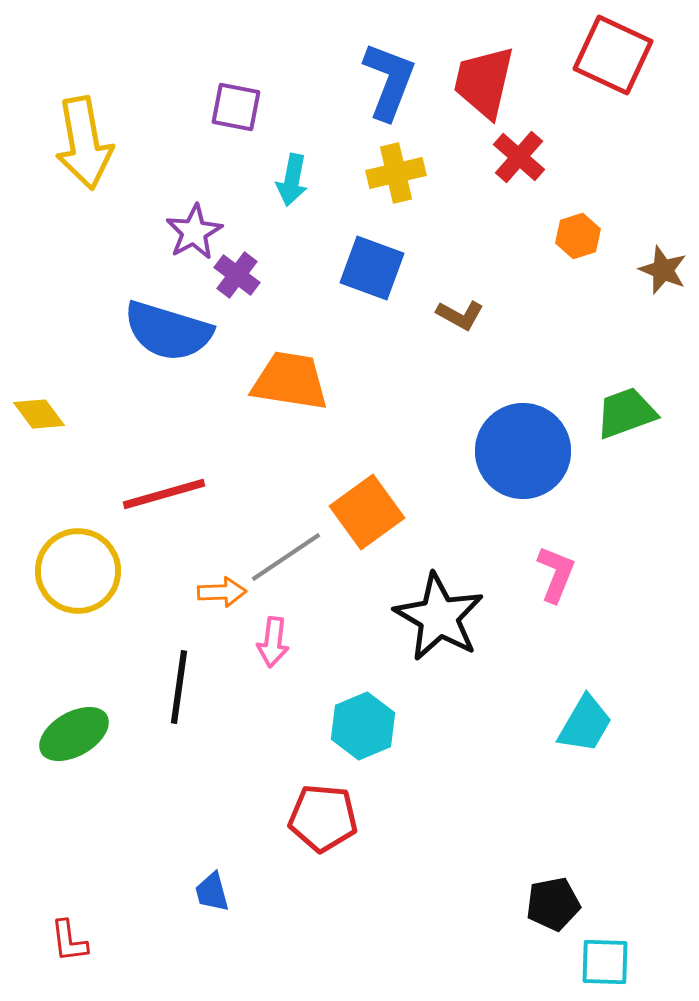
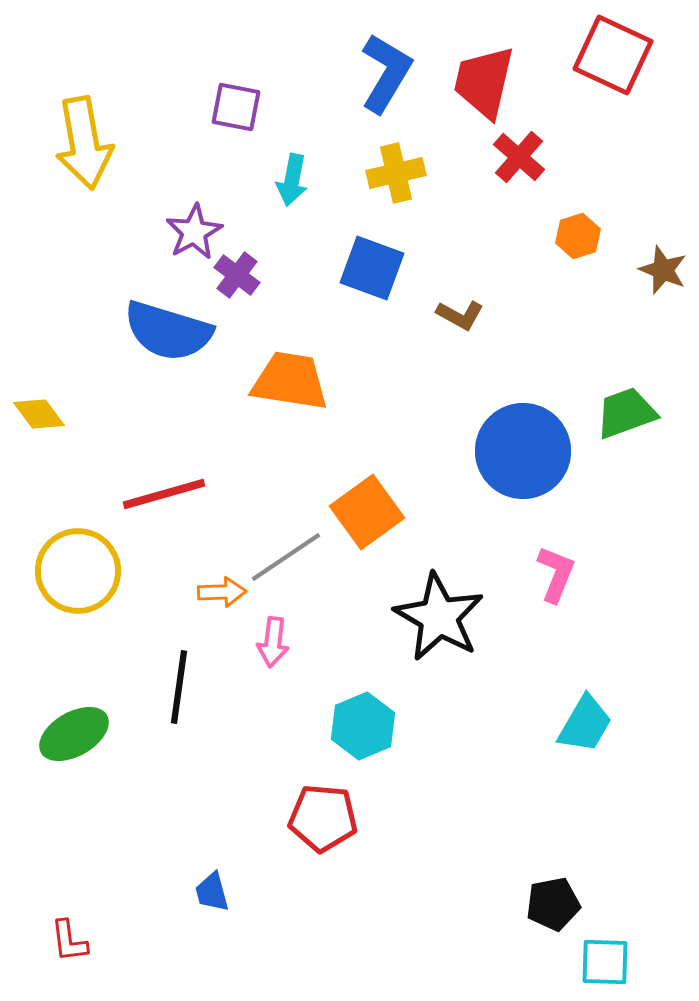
blue L-shape: moved 3 px left, 8 px up; rotated 10 degrees clockwise
